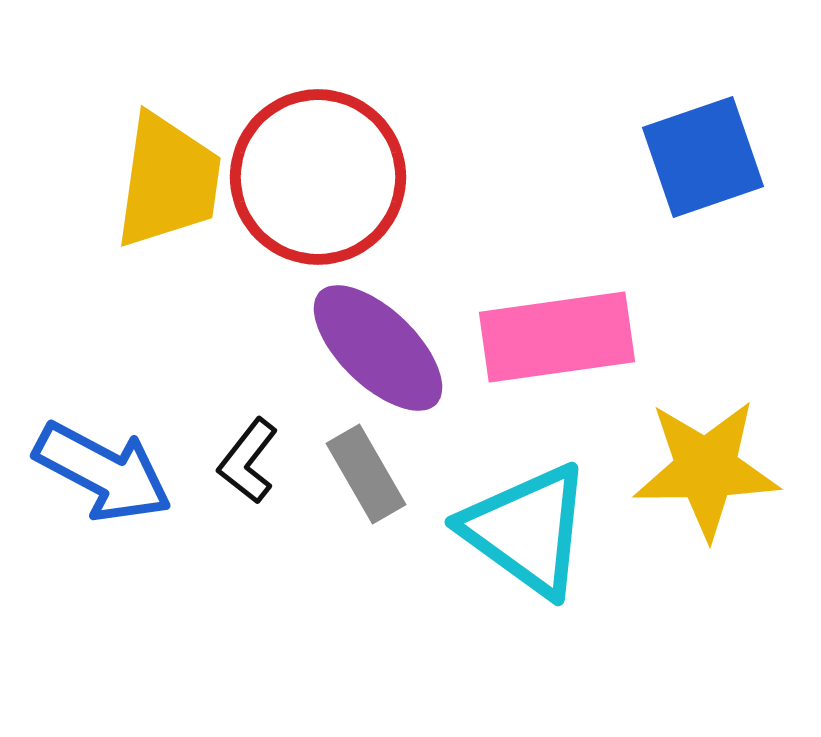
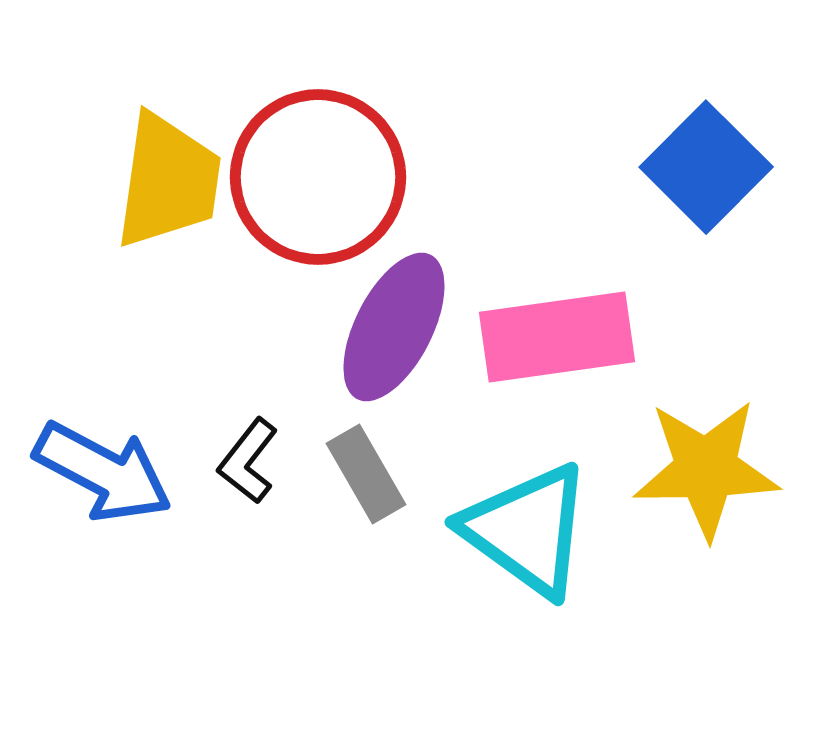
blue square: moved 3 px right, 10 px down; rotated 26 degrees counterclockwise
purple ellipse: moved 16 px right, 21 px up; rotated 73 degrees clockwise
